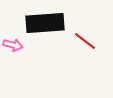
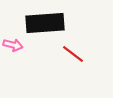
red line: moved 12 px left, 13 px down
